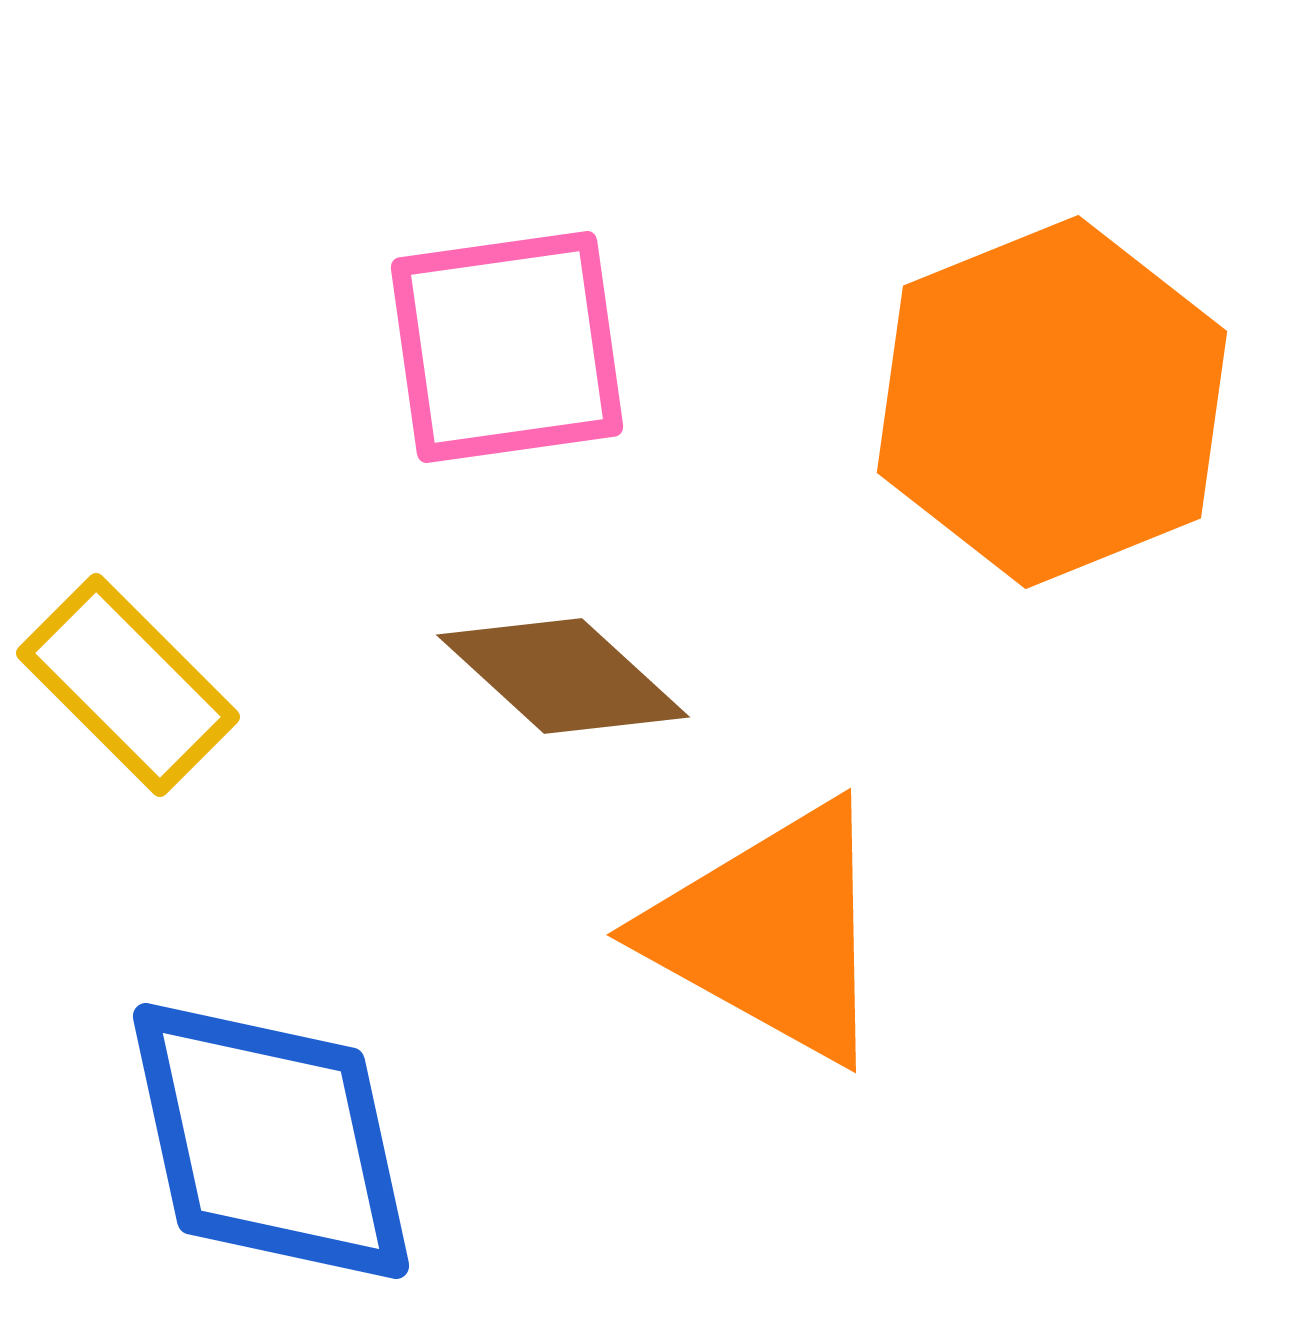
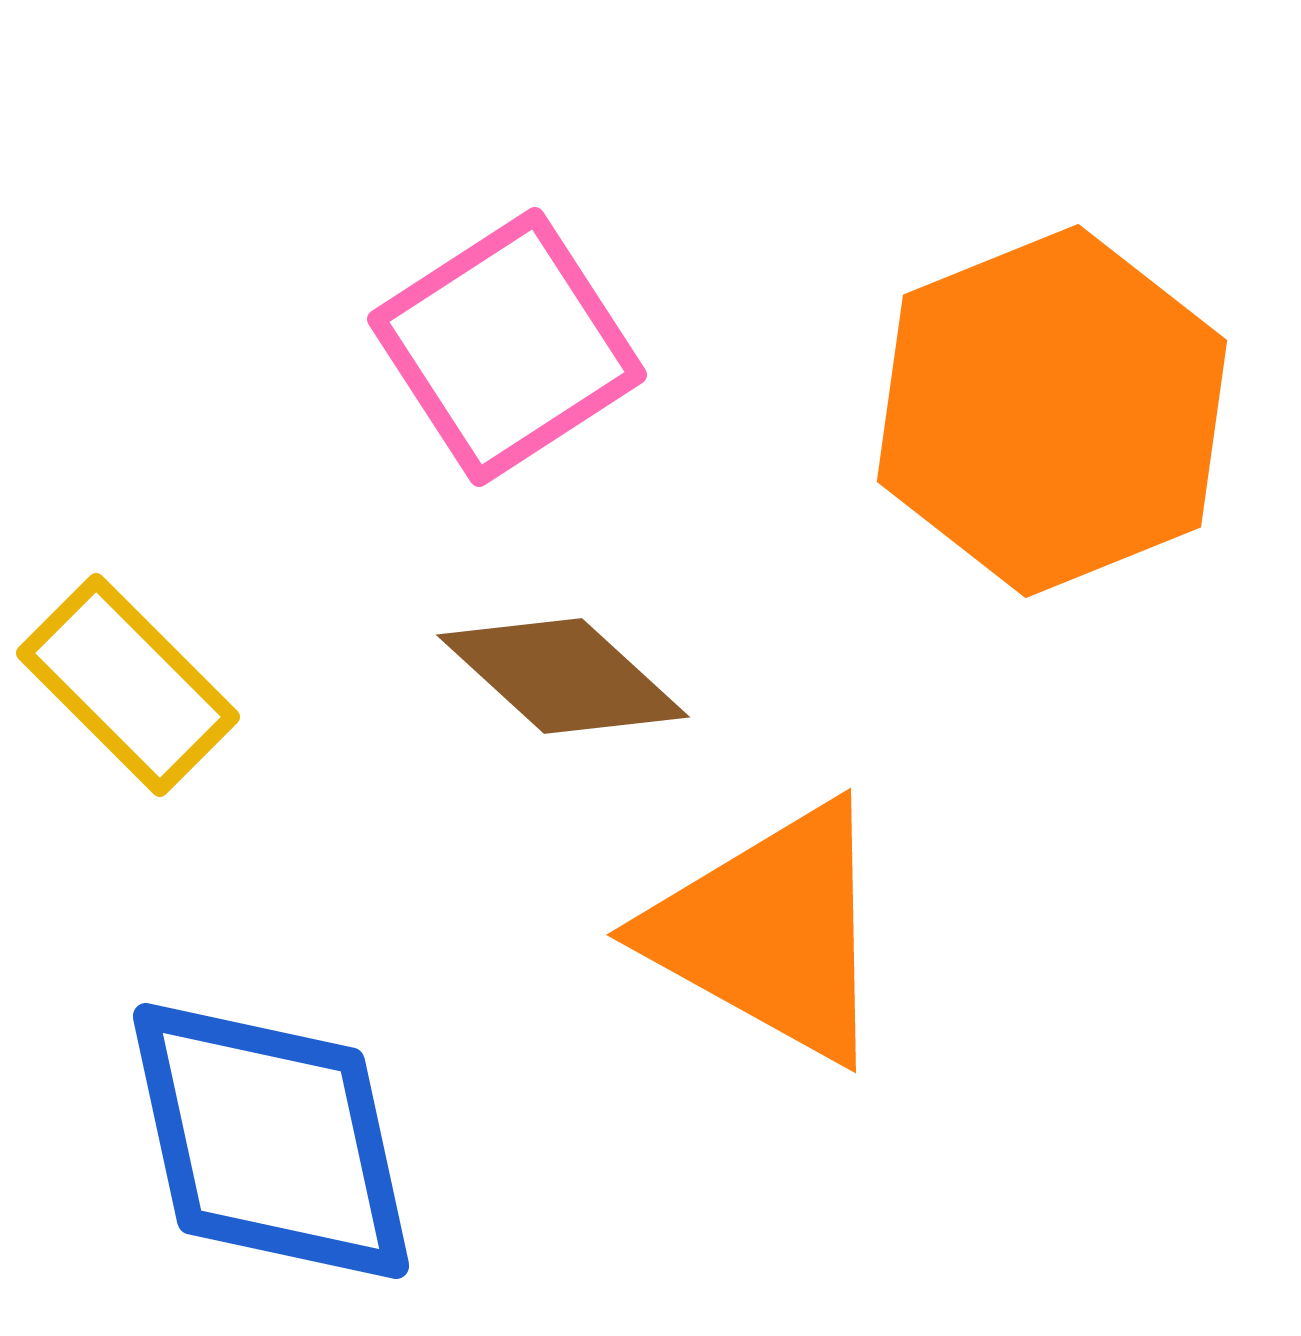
pink square: rotated 25 degrees counterclockwise
orange hexagon: moved 9 px down
